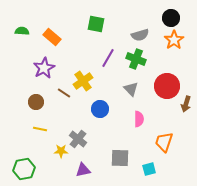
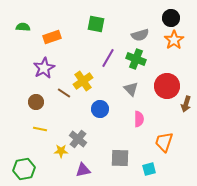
green semicircle: moved 1 px right, 4 px up
orange rectangle: rotated 60 degrees counterclockwise
